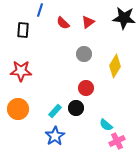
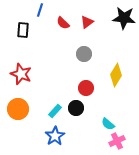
red triangle: moved 1 px left
yellow diamond: moved 1 px right, 9 px down
red star: moved 3 px down; rotated 20 degrees clockwise
cyan semicircle: moved 2 px right, 1 px up
